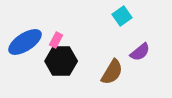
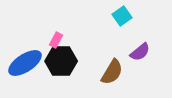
blue ellipse: moved 21 px down
